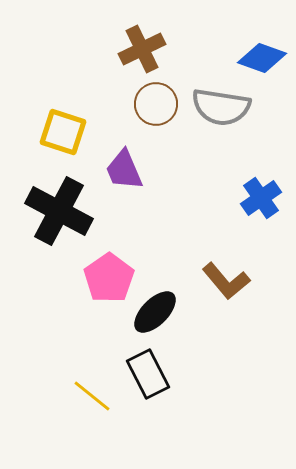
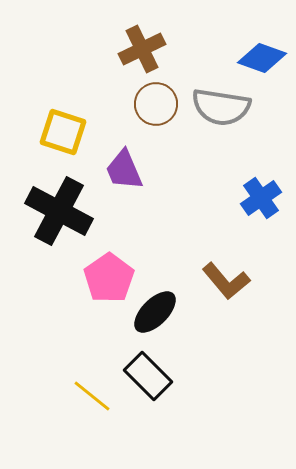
black rectangle: moved 2 px down; rotated 18 degrees counterclockwise
